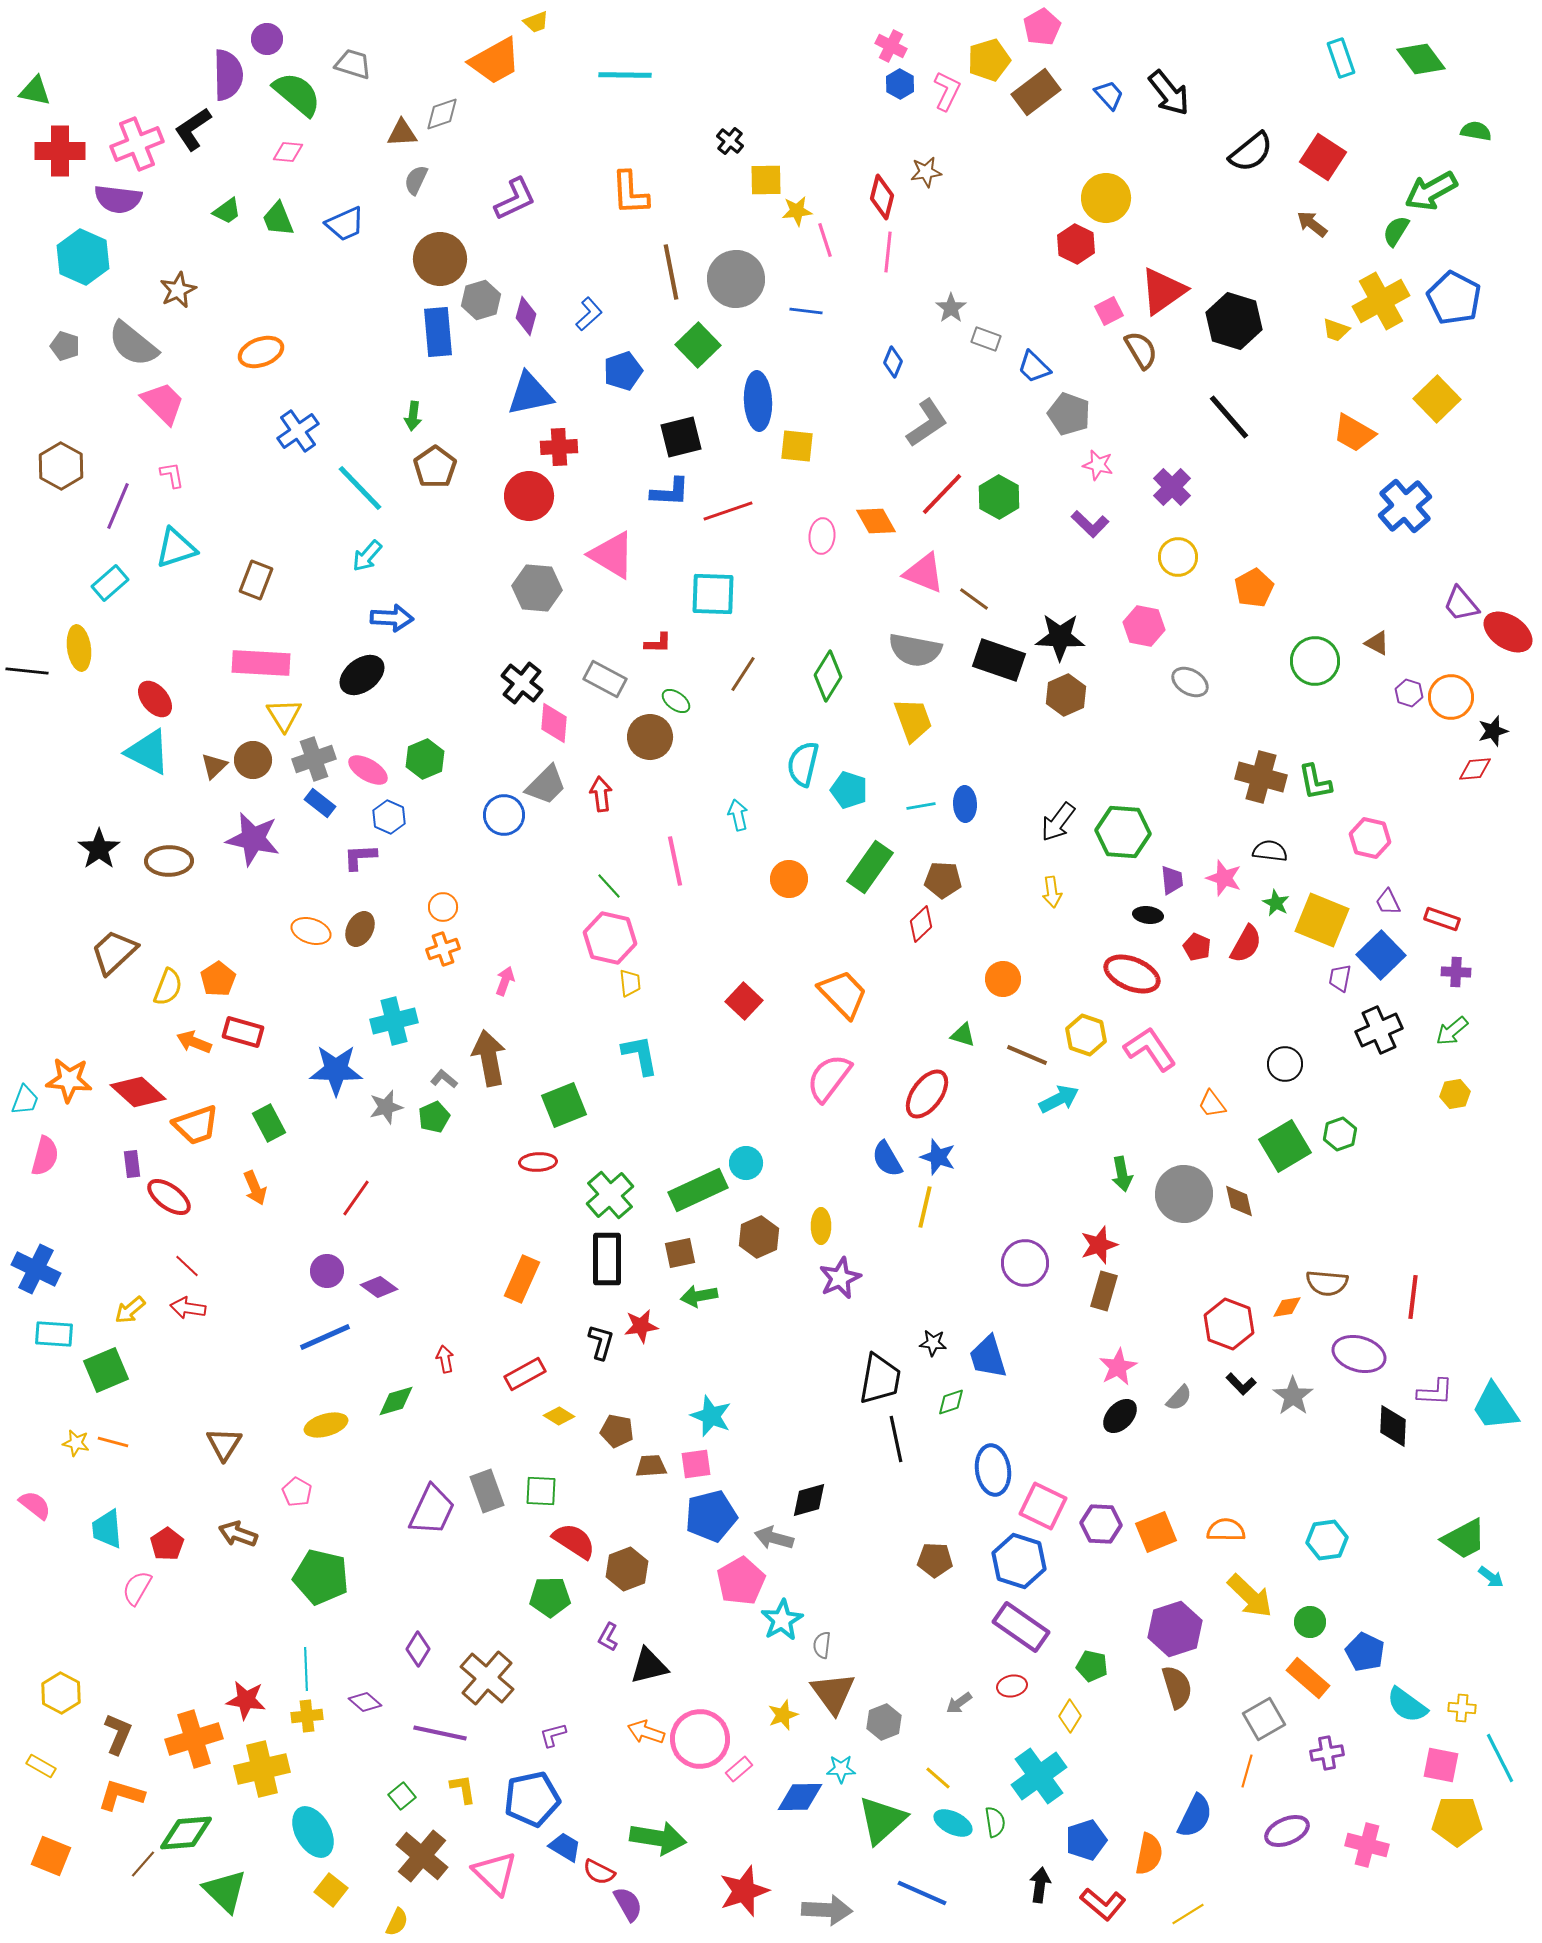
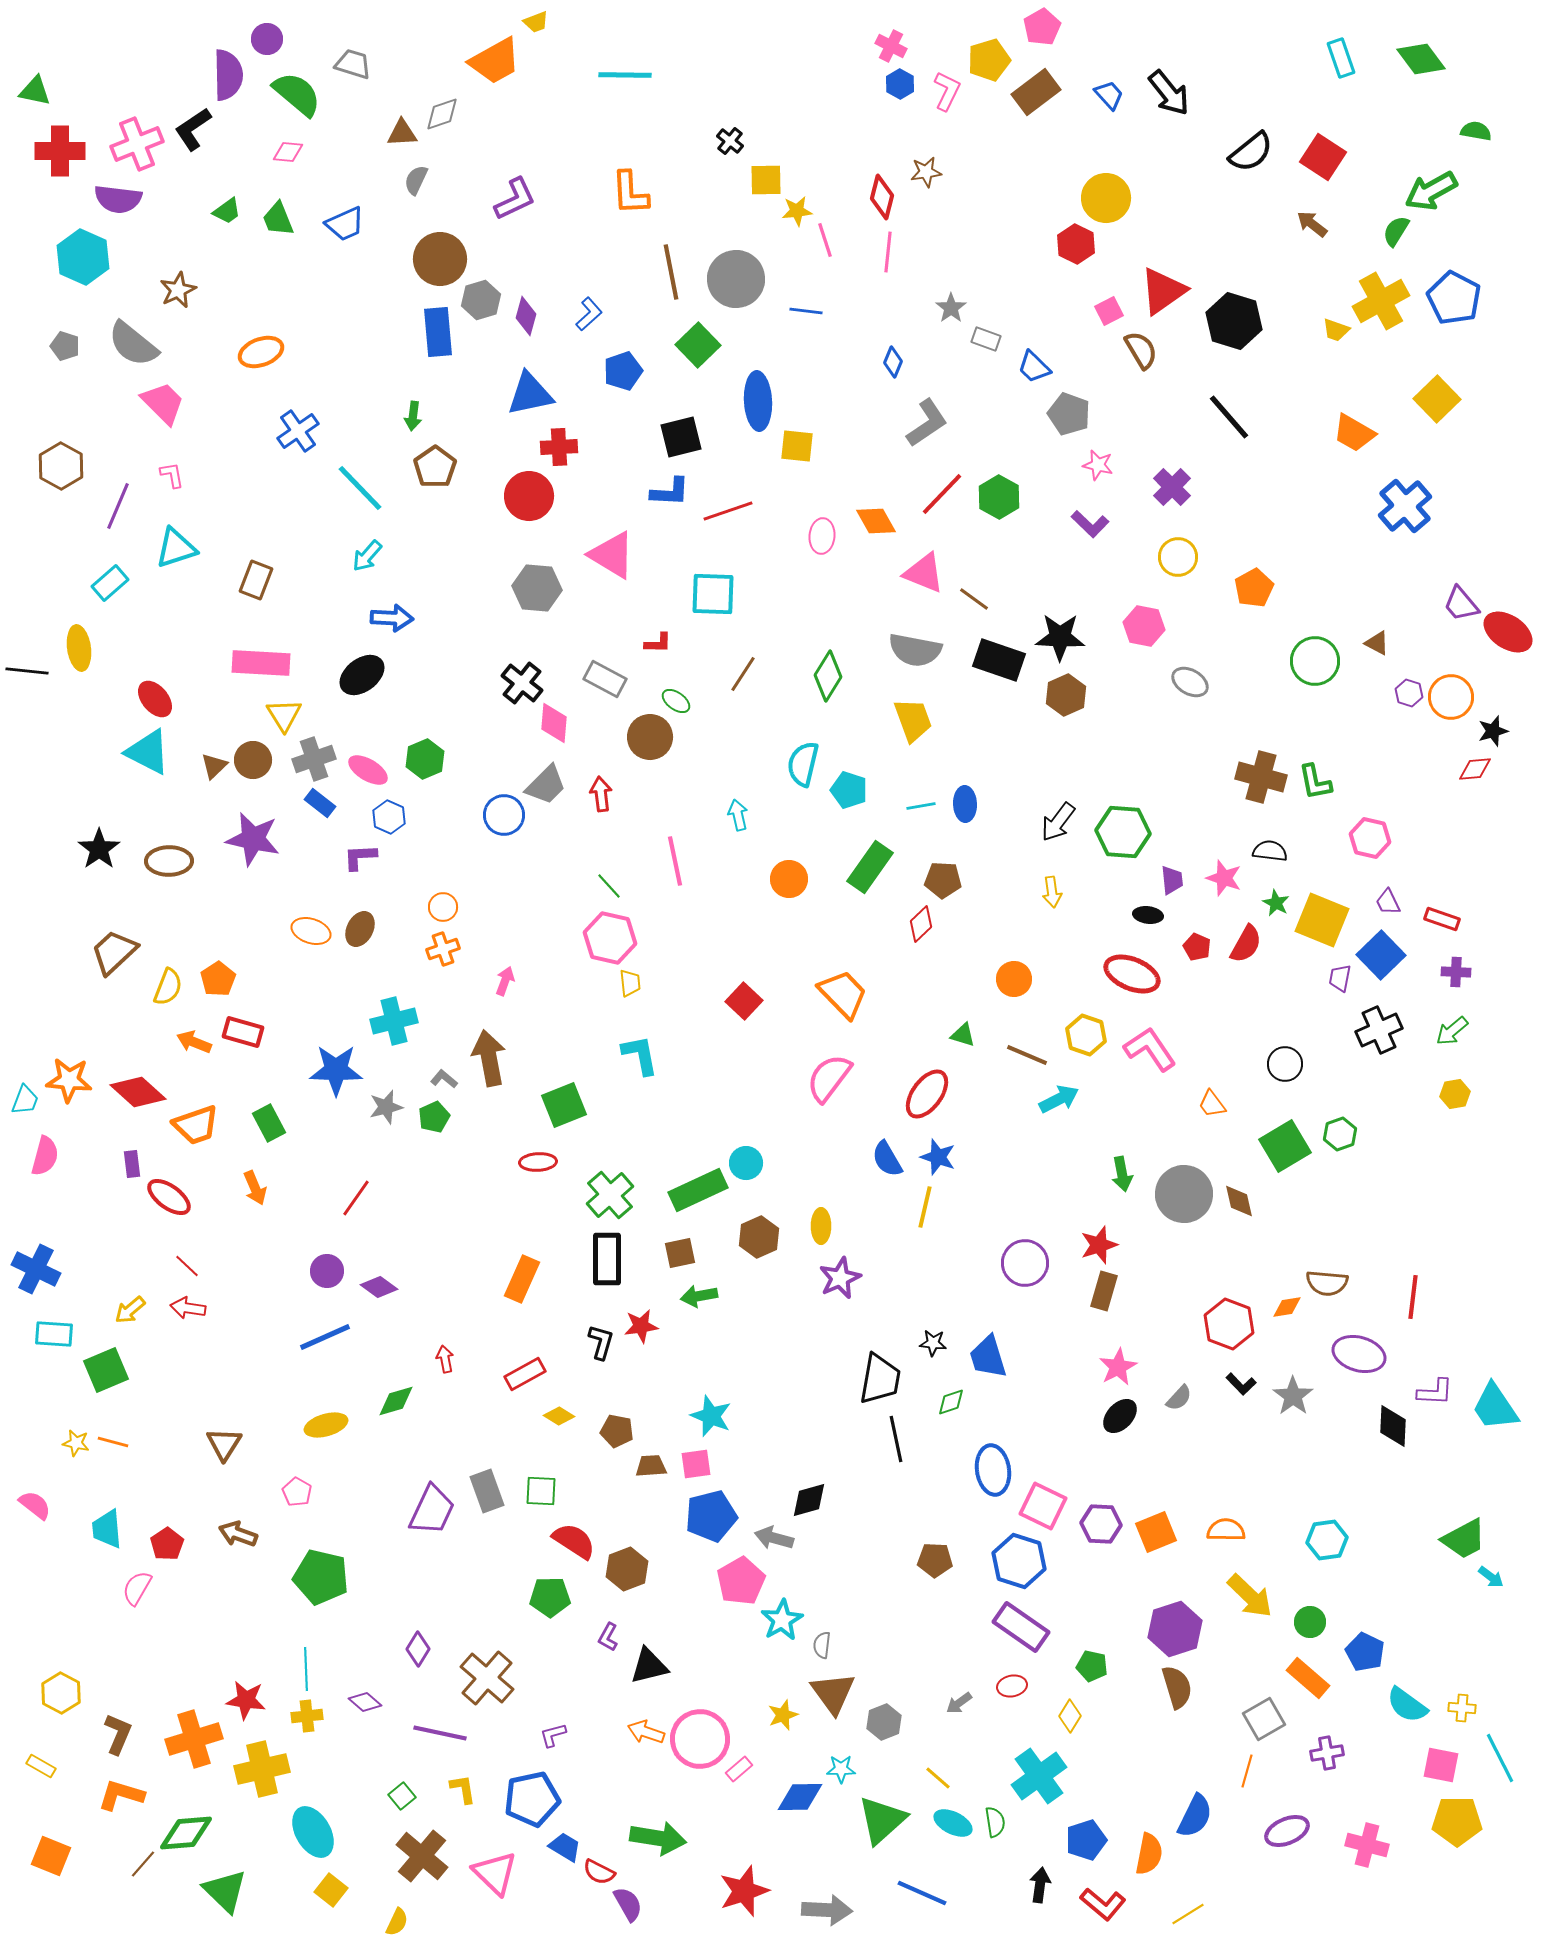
orange circle at (1003, 979): moved 11 px right
